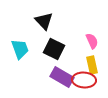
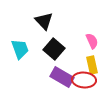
black square: rotated 15 degrees clockwise
